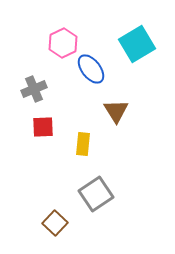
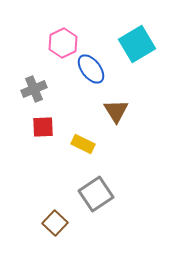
yellow rectangle: rotated 70 degrees counterclockwise
